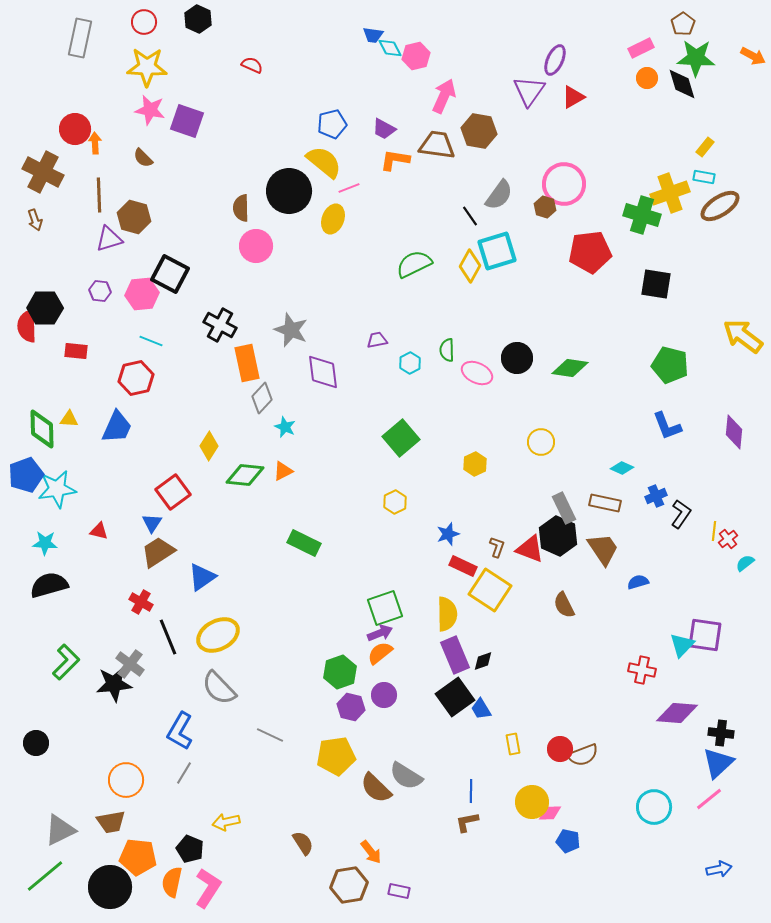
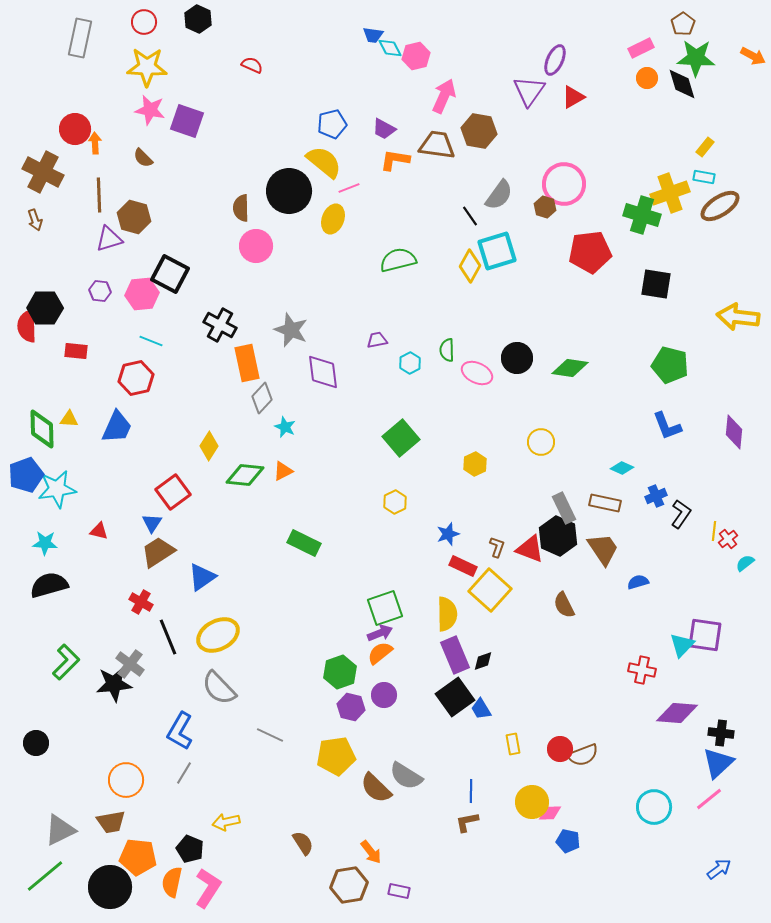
green semicircle at (414, 264): moved 16 px left, 4 px up; rotated 12 degrees clockwise
yellow arrow at (743, 336): moved 5 px left, 19 px up; rotated 30 degrees counterclockwise
yellow square at (490, 590): rotated 9 degrees clockwise
blue arrow at (719, 869): rotated 25 degrees counterclockwise
